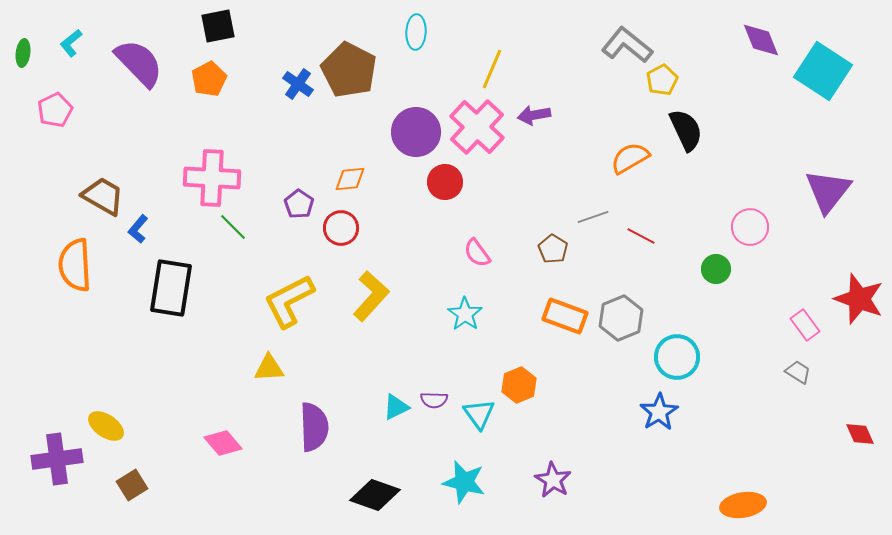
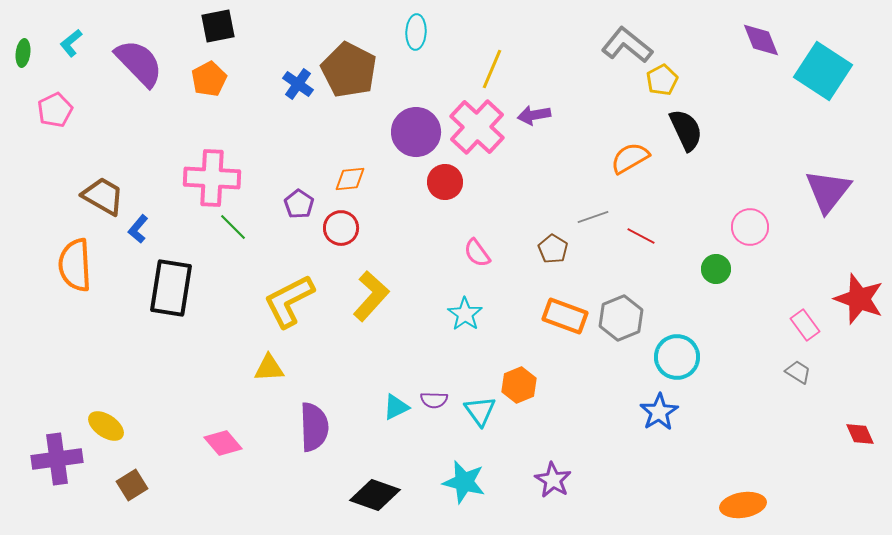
cyan triangle at (479, 414): moved 1 px right, 3 px up
